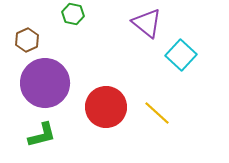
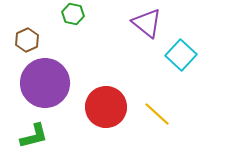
yellow line: moved 1 px down
green L-shape: moved 8 px left, 1 px down
